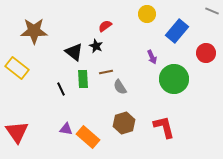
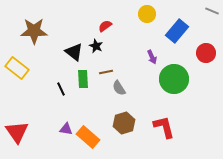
gray semicircle: moved 1 px left, 1 px down
